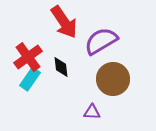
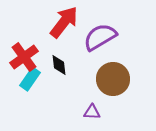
red arrow: rotated 108 degrees counterclockwise
purple semicircle: moved 1 px left, 4 px up
red cross: moved 4 px left
black diamond: moved 2 px left, 2 px up
